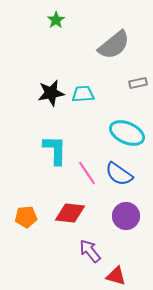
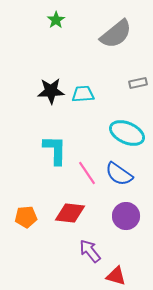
gray semicircle: moved 2 px right, 11 px up
black star: moved 2 px up; rotated 8 degrees clockwise
